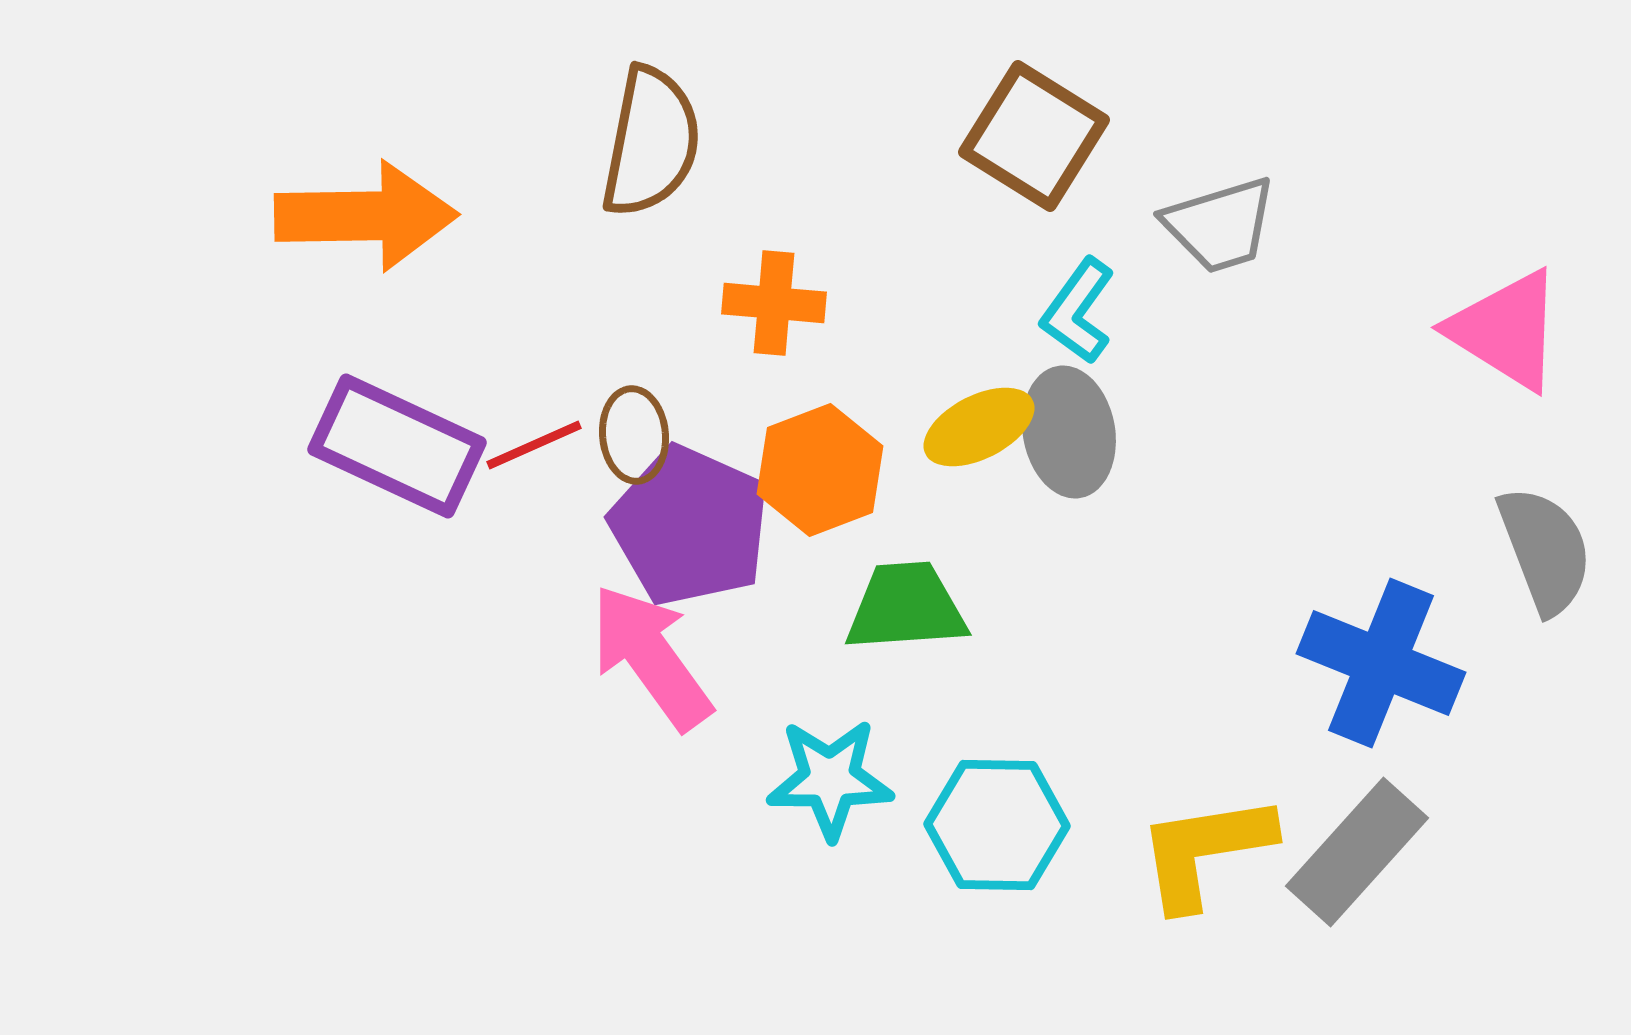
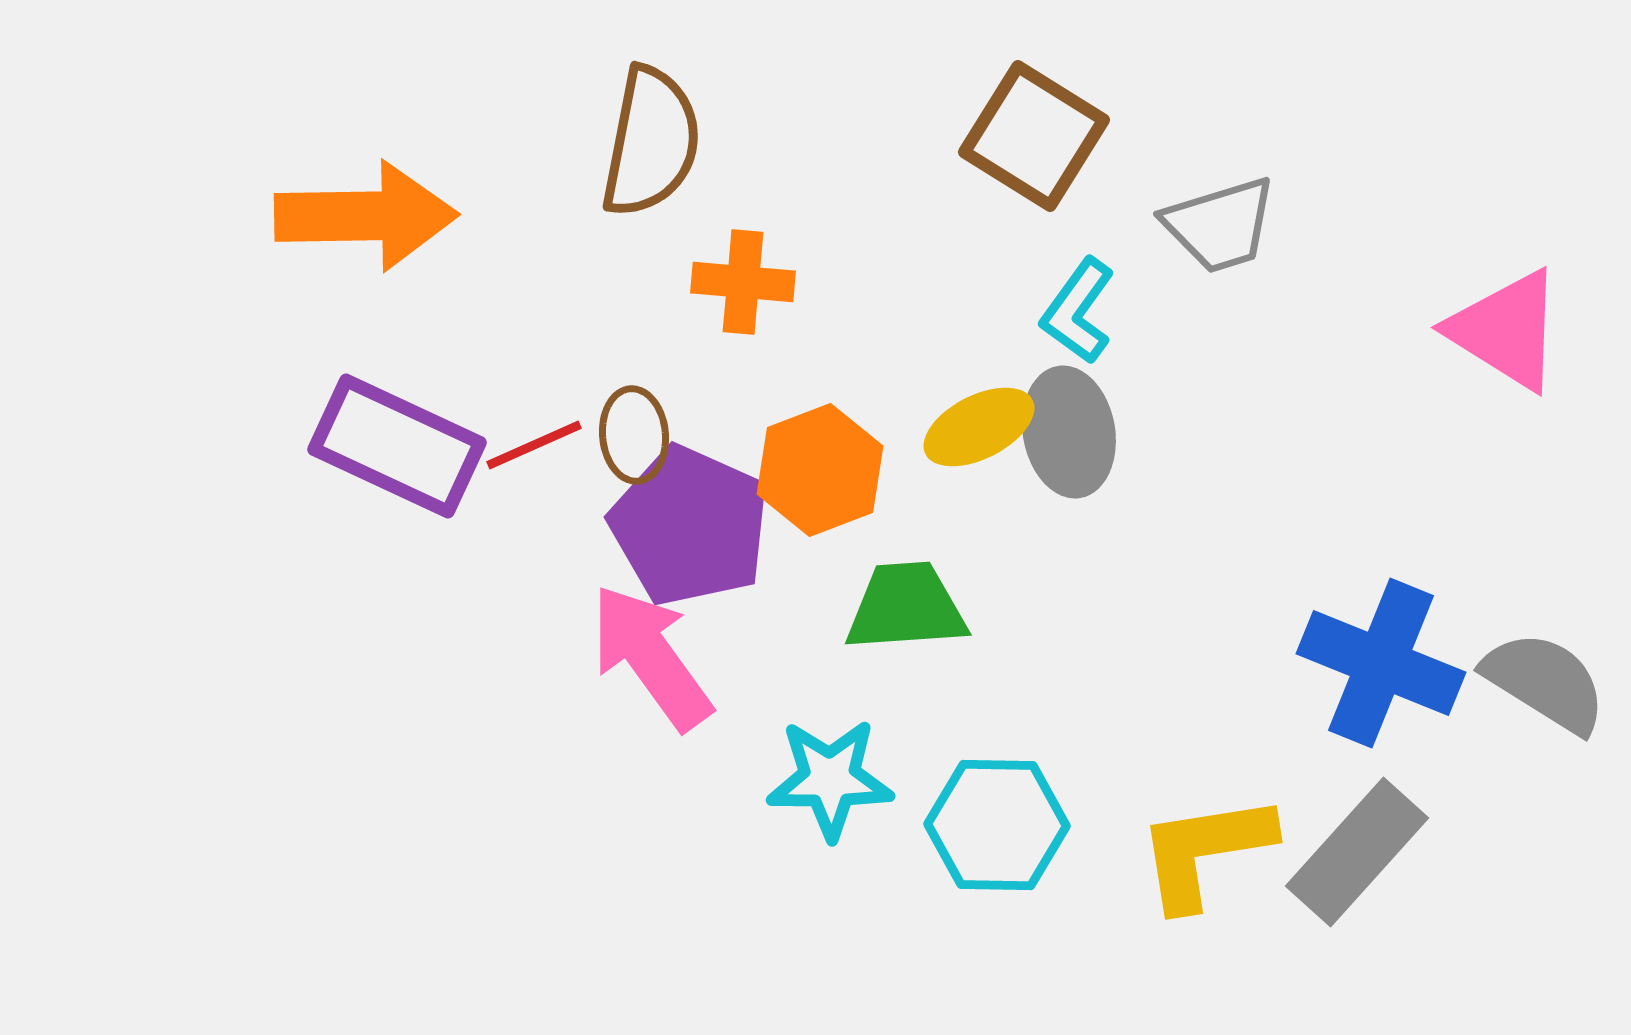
orange cross: moved 31 px left, 21 px up
gray semicircle: moved 132 px down; rotated 37 degrees counterclockwise
